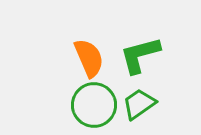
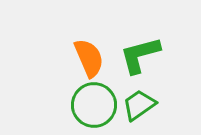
green trapezoid: moved 1 px down
